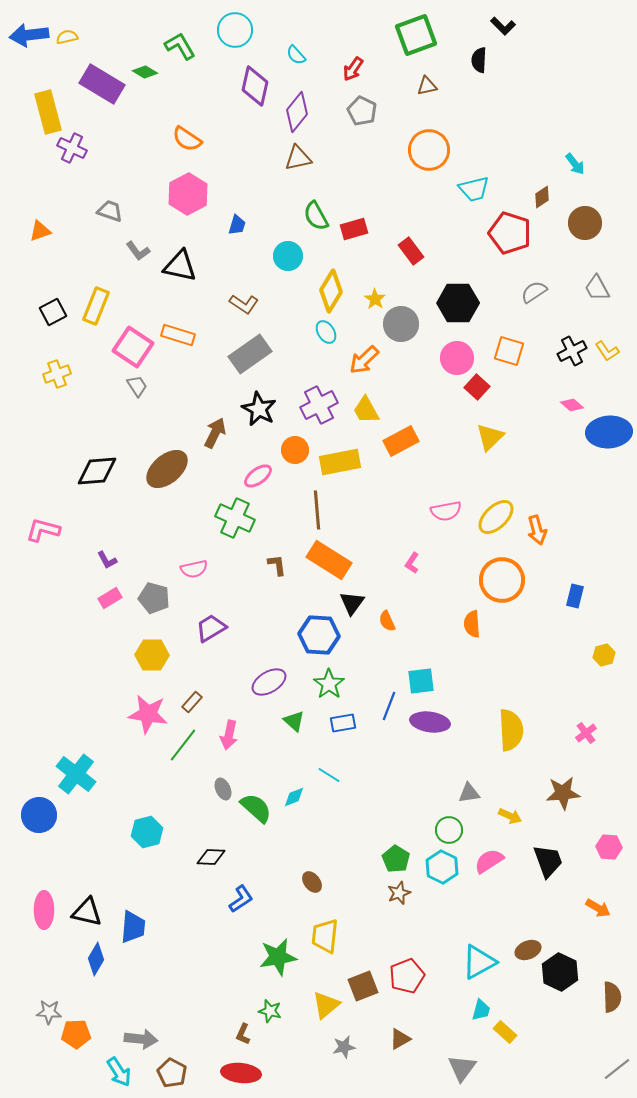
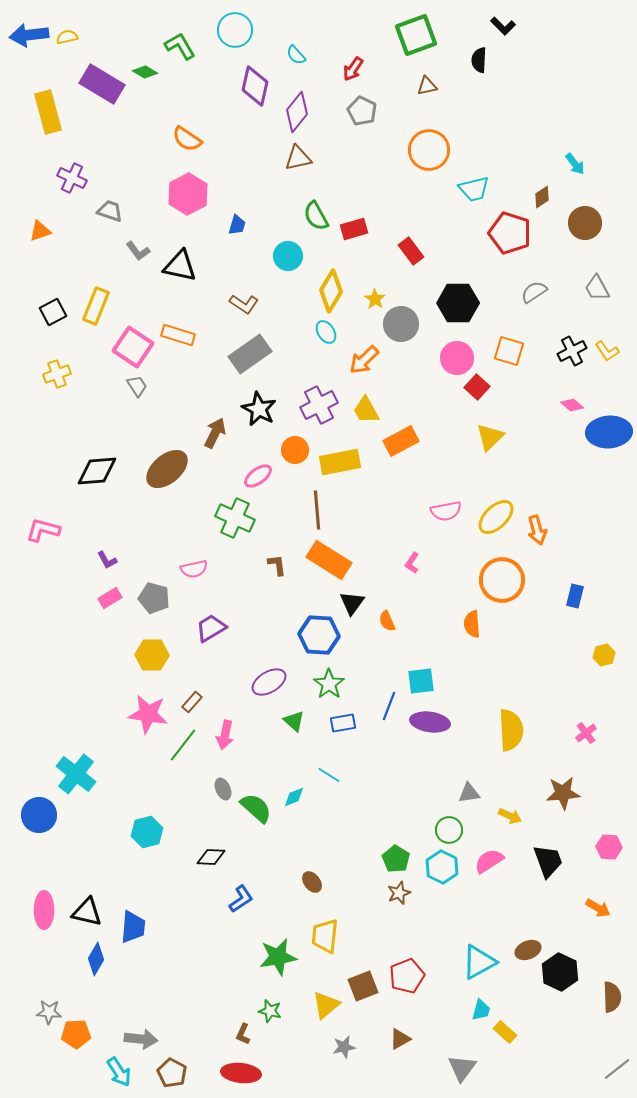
purple cross at (72, 148): moved 30 px down
pink arrow at (229, 735): moved 4 px left
